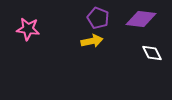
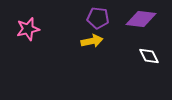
purple pentagon: rotated 15 degrees counterclockwise
pink star: rotated 20 degrees counterclockwise
white diamond: moved 3 px left, 3 px down
